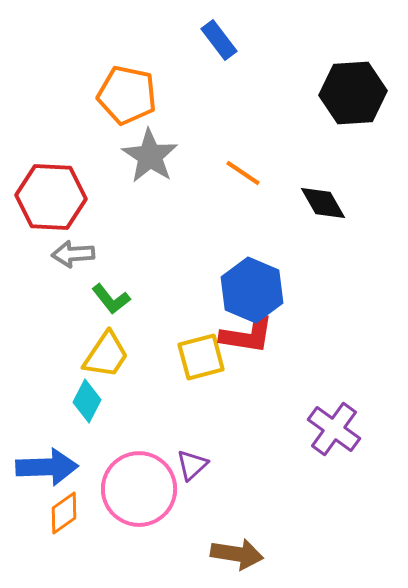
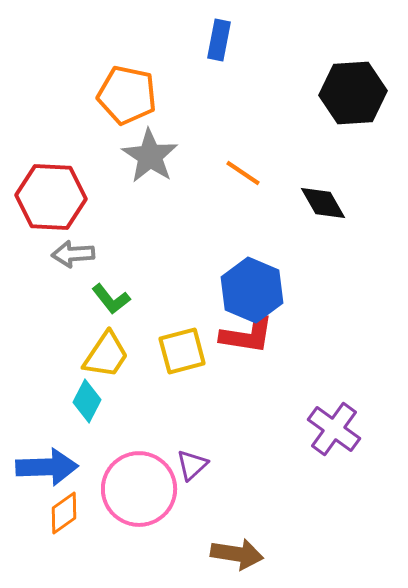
blue rectangle: rotated 48 degrees clockwise
yellow square: moved 19 px left, 6 px up
